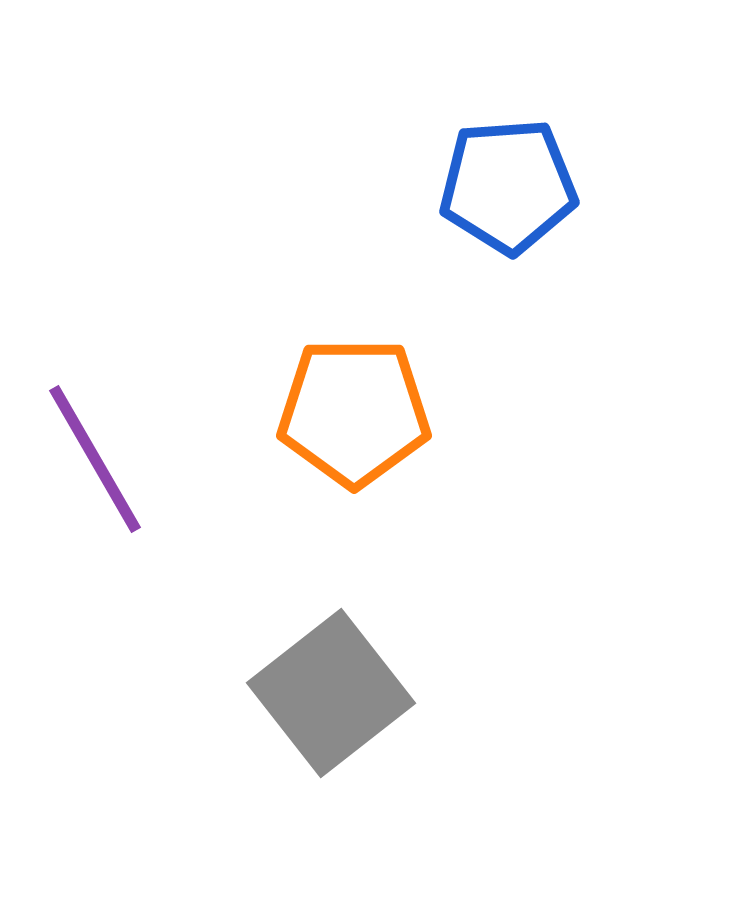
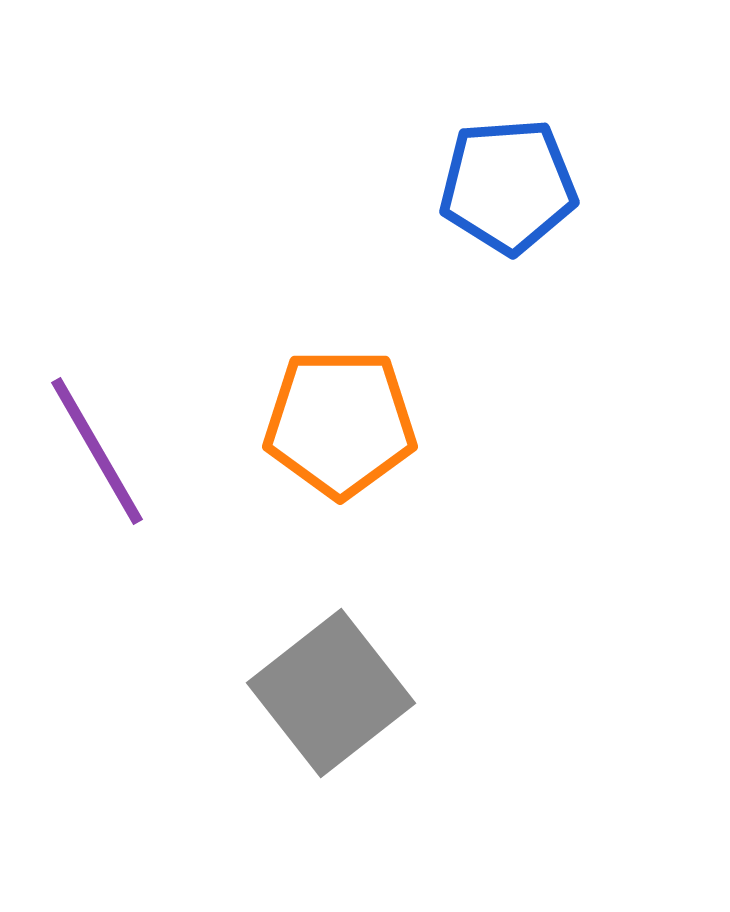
orange pentagon: moved 14 px left, 11 px down
purple line: moved 2 px right, 8 px up
